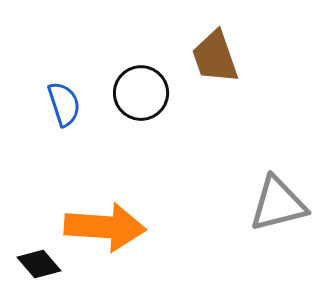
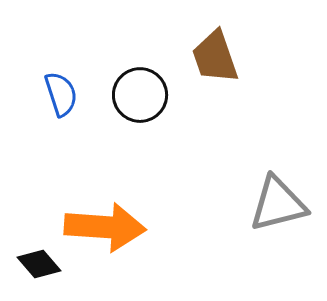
black circle: moved 1 px left, 2 px down
blue semicircle: moved 3 px left, 10 px up
